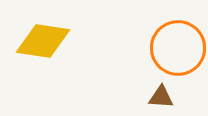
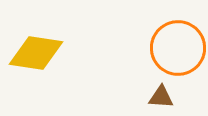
yellow diamond: moved 7 px left, 12 px down
